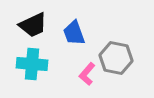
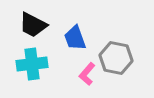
black trapezoid: rotated 52 degrees clockwise
blue trapezoid: moved 1 px right, 5 px down
cyan cross: rotated 12 degrees counterclockwise
